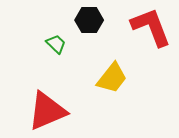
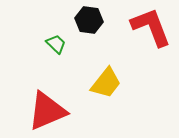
black hexagon: rotated 8 degrees clockwise
yellow trapezoid: moved 6 px left, 5 px down
